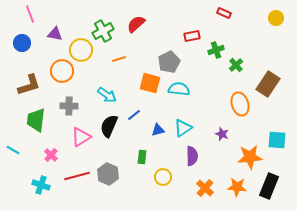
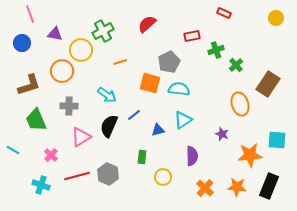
red semicircle at (136, 24): moved 11 px right
orange line at (119, 59): moved 1 px right, 3 px down
green trapezoid at (36, 120): rotated 30 degrees counterclockwise
cyan triangle at (183, 128): moved 8 px up
orange star at (250, 157): moved 2 px up
